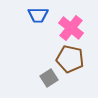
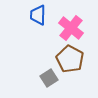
blue trapezoid: rotated 90 degrees clockwise
brown pentagon: rotated 16 degrees clockwise
